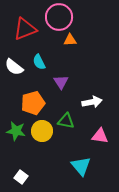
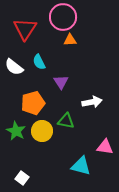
pink circle: moved 4 px right
red triangle: rotated 35 degrees counterclockwise
green star: rotated 18 degrees clockwise
pink triangle: moved 5 px right, 11 px down
cyan triangle: rotated 35 degrees counterclockwise
white square: moved 1 px right, 1 px down
